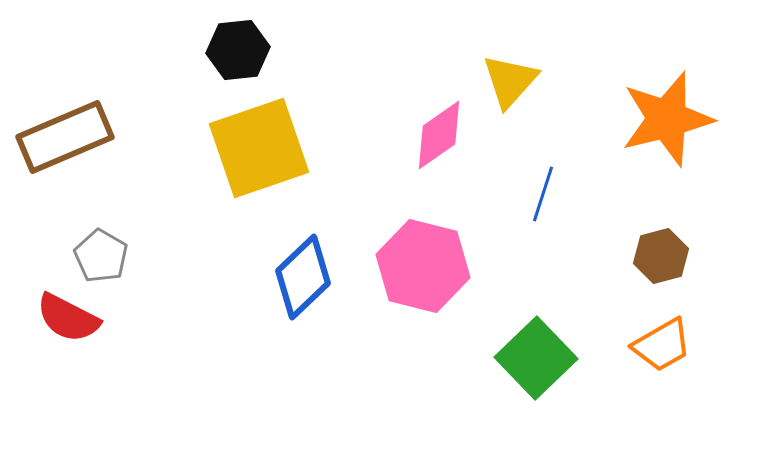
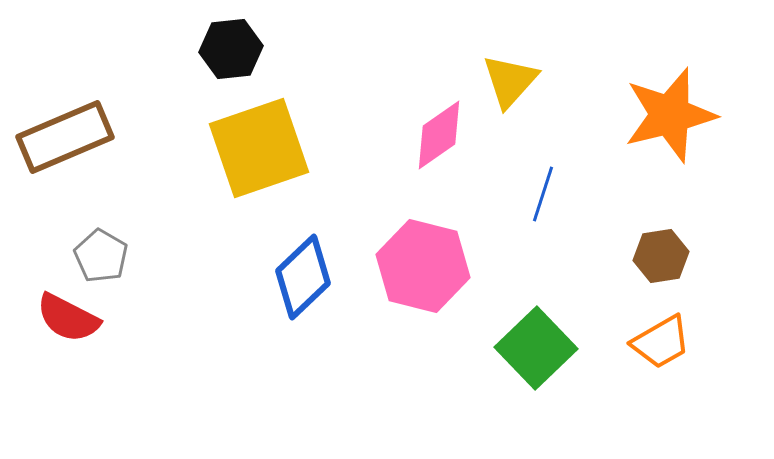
black hexagon: moved 7 px left, 1 px up
orange star: moved 3 px right, 4 px up
brown hexagon: rotated 6 degrees clockwise
orange trapezoid: moved 1 px left, 3 px up
green square: moved 10 px up
